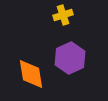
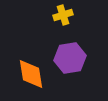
purple hexagon: rotated 16 degrees clockwise
